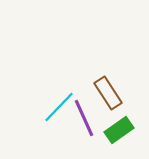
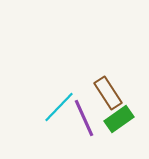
green rectangle: moved 11 px up
